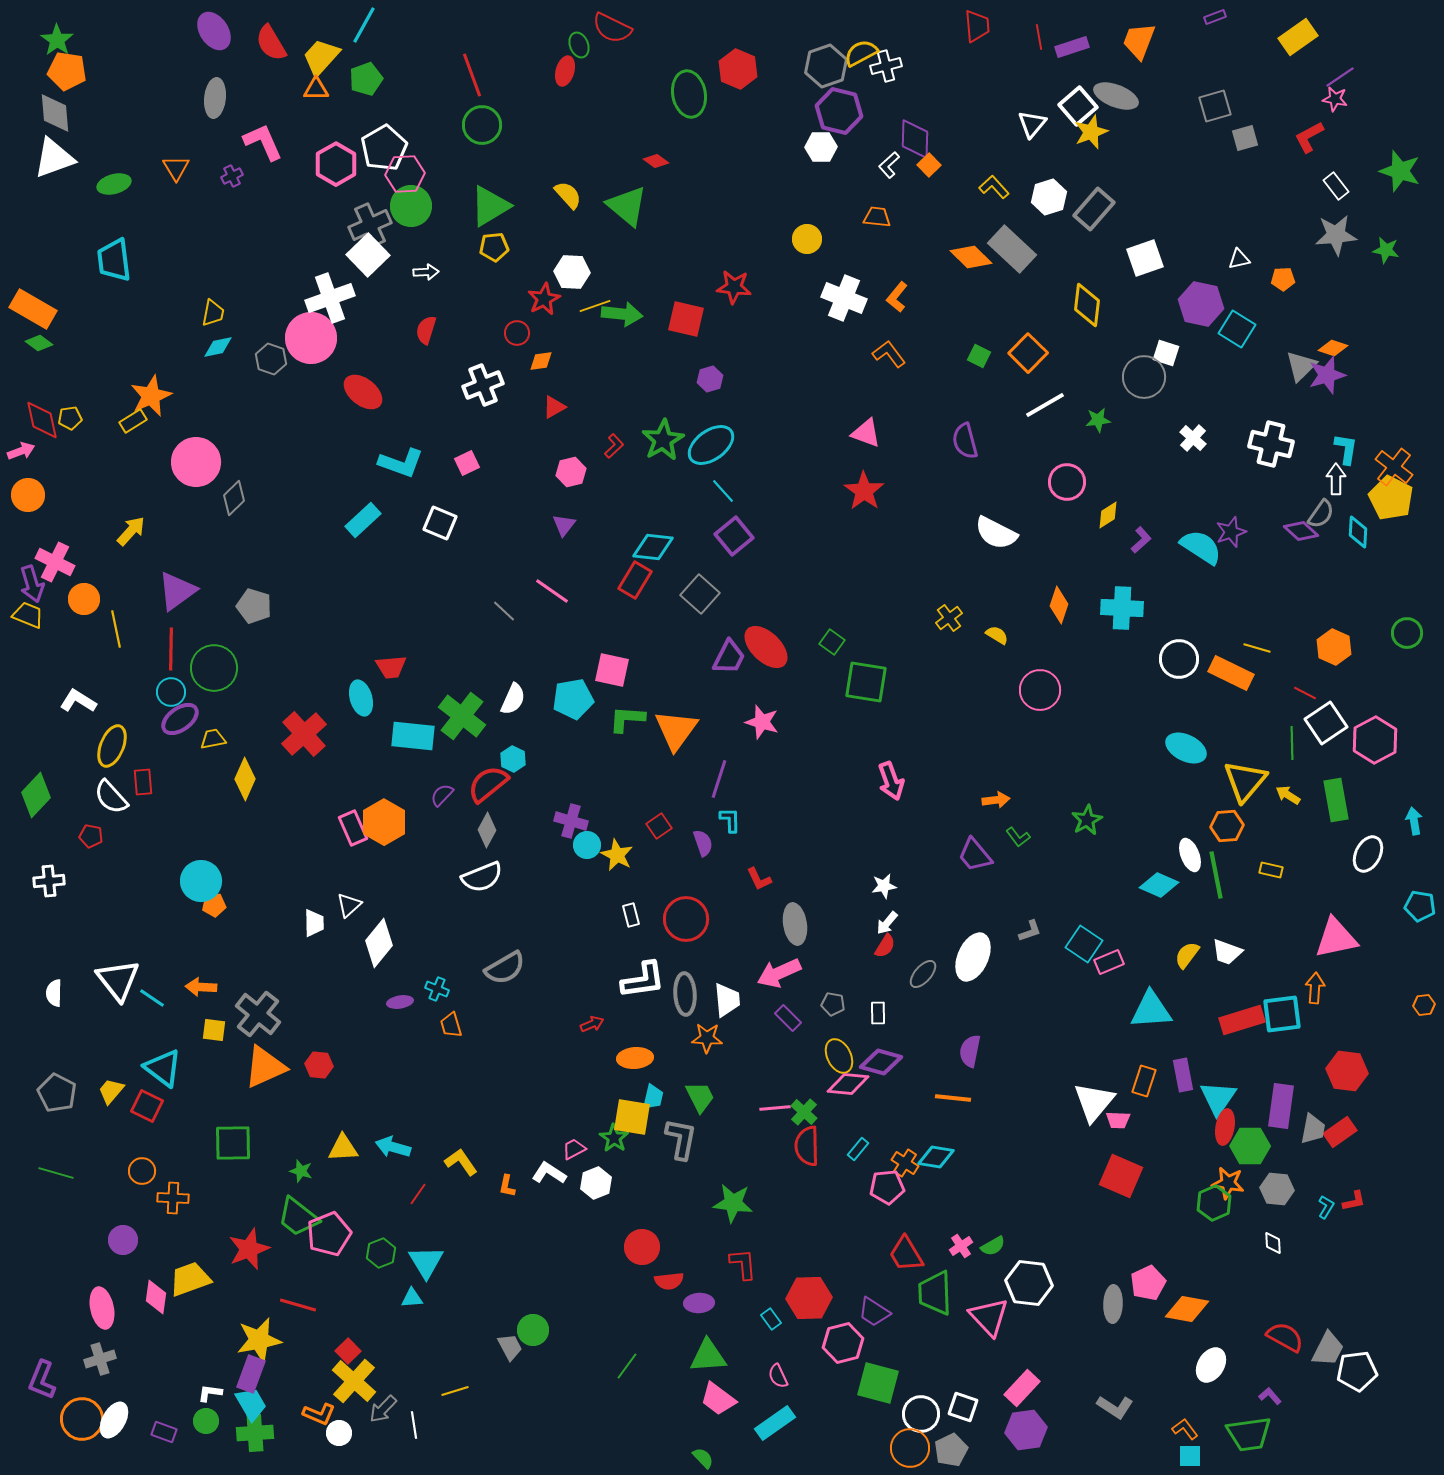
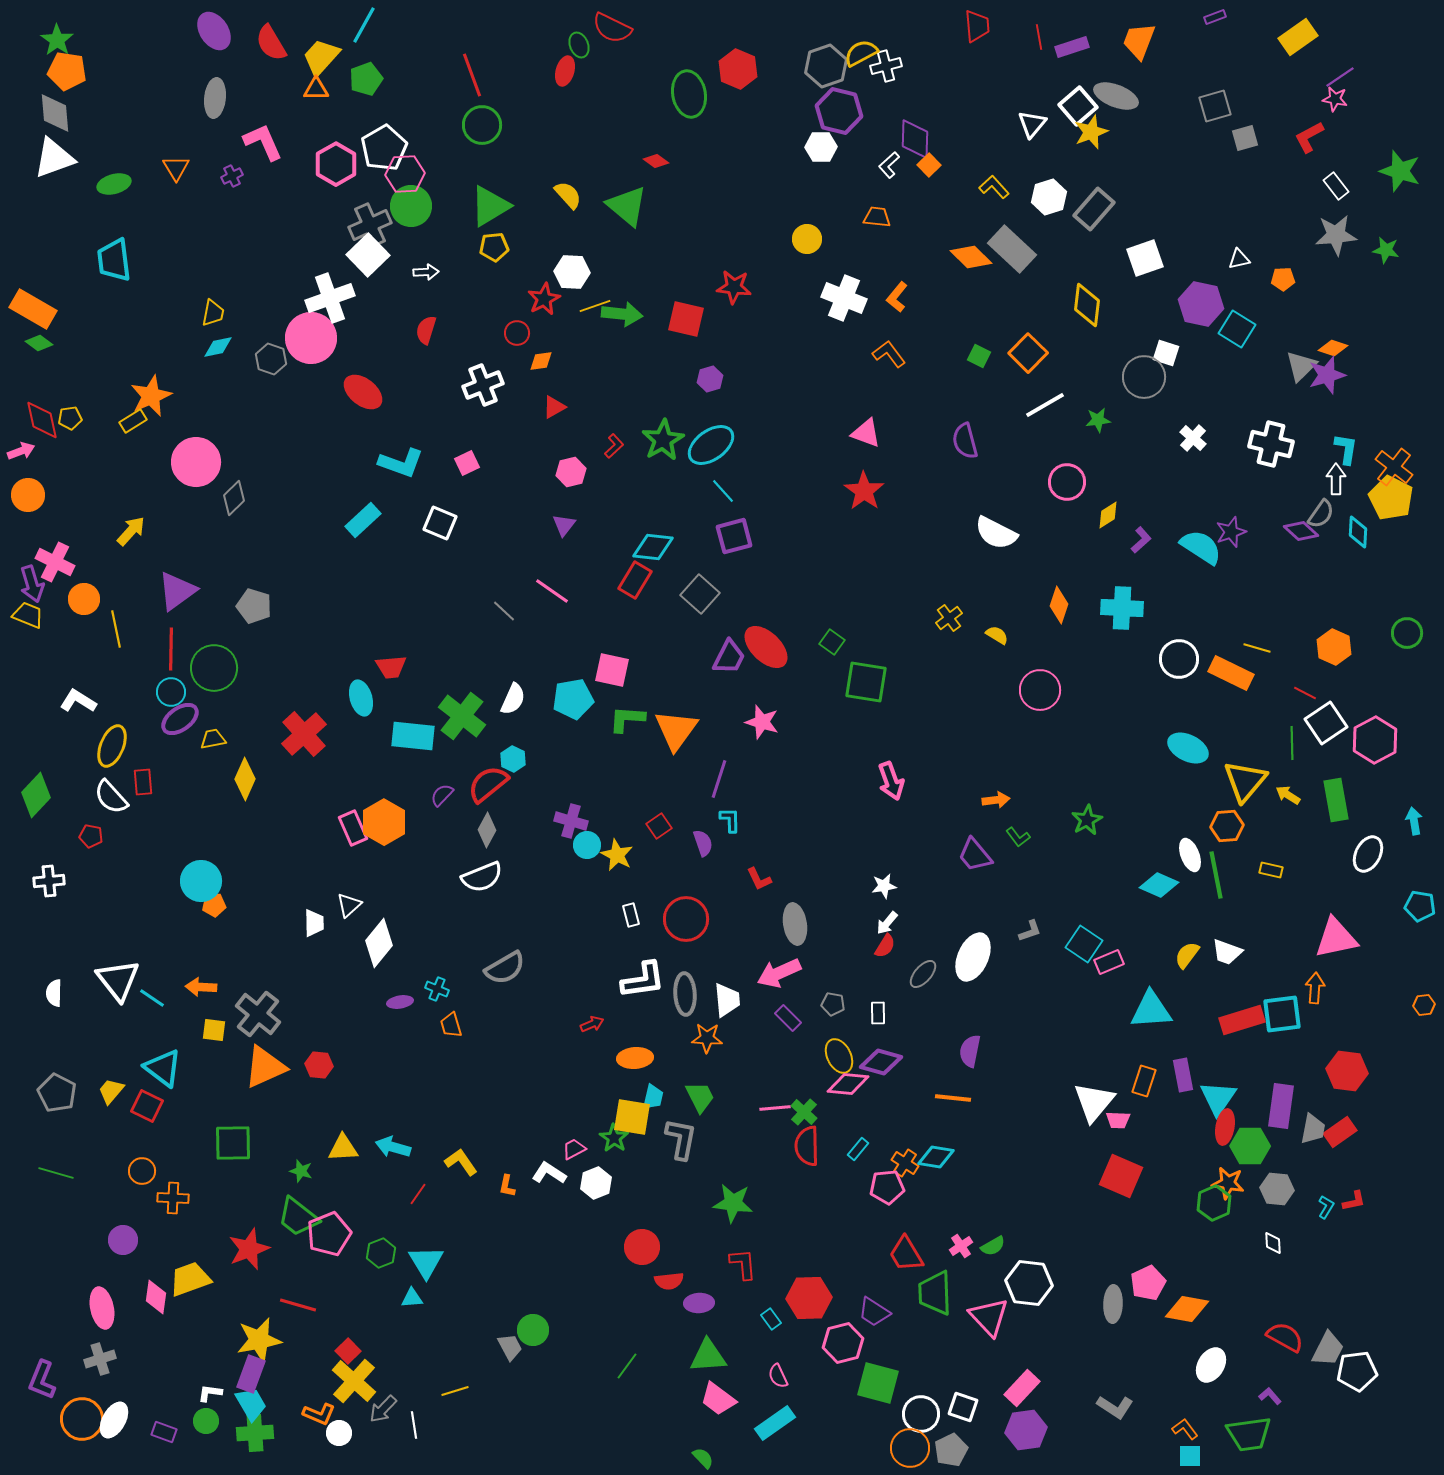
purple square at (734, 536): rotated 24 degrees clockwise
cyan ellipse at (1186, 748): moved 2 px right
